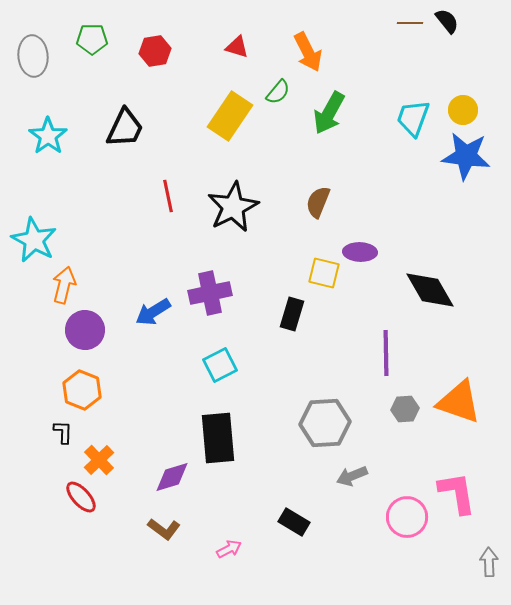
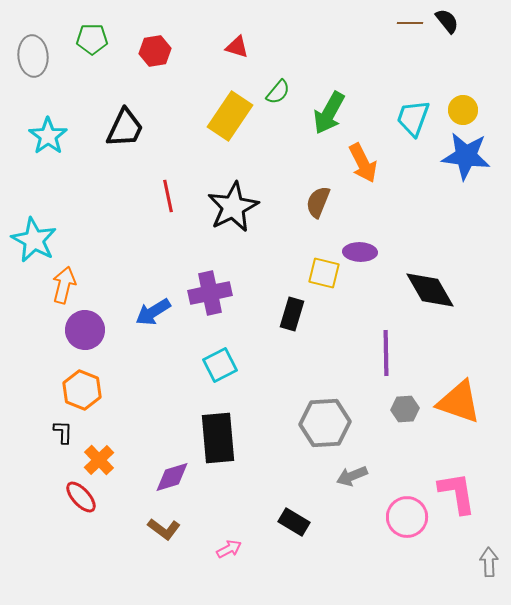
orange arrow at (308, 52): moved 55 px right, 111 px down
